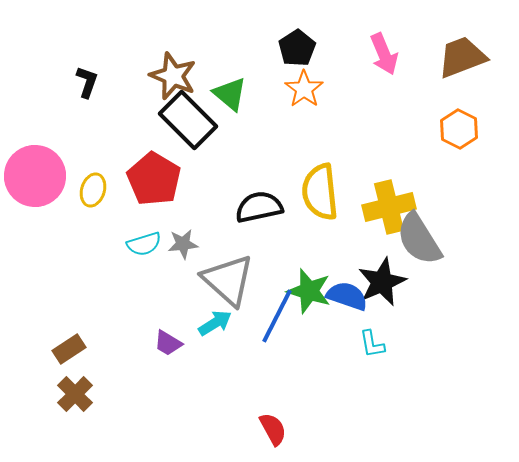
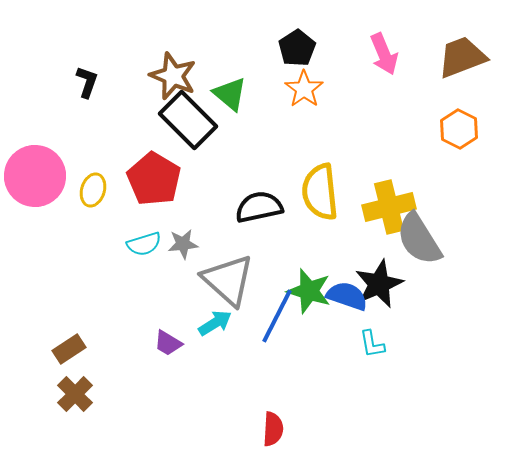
black star: moved 3 px left, 2 px down
red semicircle: rotated 32 degrees clockwise
